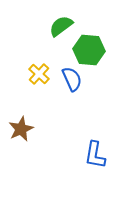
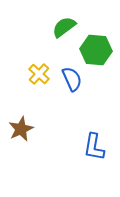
green semicircle: moved 3 px right, 1 px down
green hexagon: moved 7 px right
blue L-shape: moved 1 px left, 8 px up
